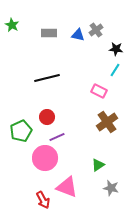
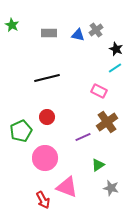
black star: rotated 16 degrees clockwise
cyan line: moved 2 px up; rotated 24 degrees clockwise
purple line: moved 26 px right
